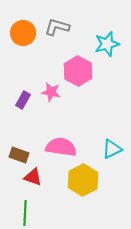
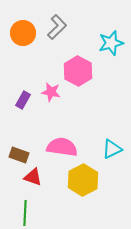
gray L-shape: rotated 120 degrees clockwise
cyan star: moved 4 px right, 1 px up
pink semicircle: moved 1 px right
